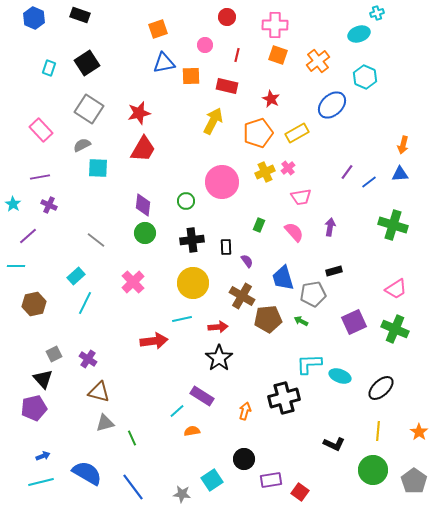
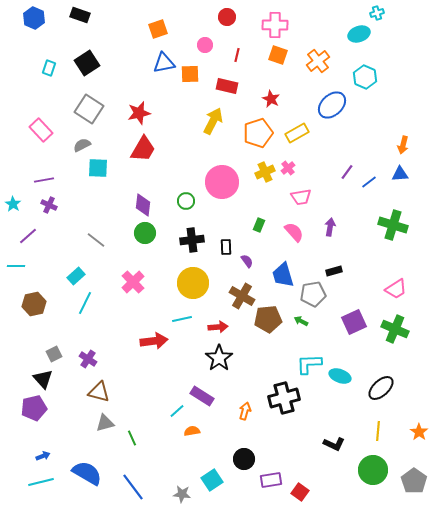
orange square at (191, 76): moved 1 px left, 2 px up
purple line at (40, 177): moved 4 px right, 3 px down
blue trapezoid at (283, 278): moved 3 px up
